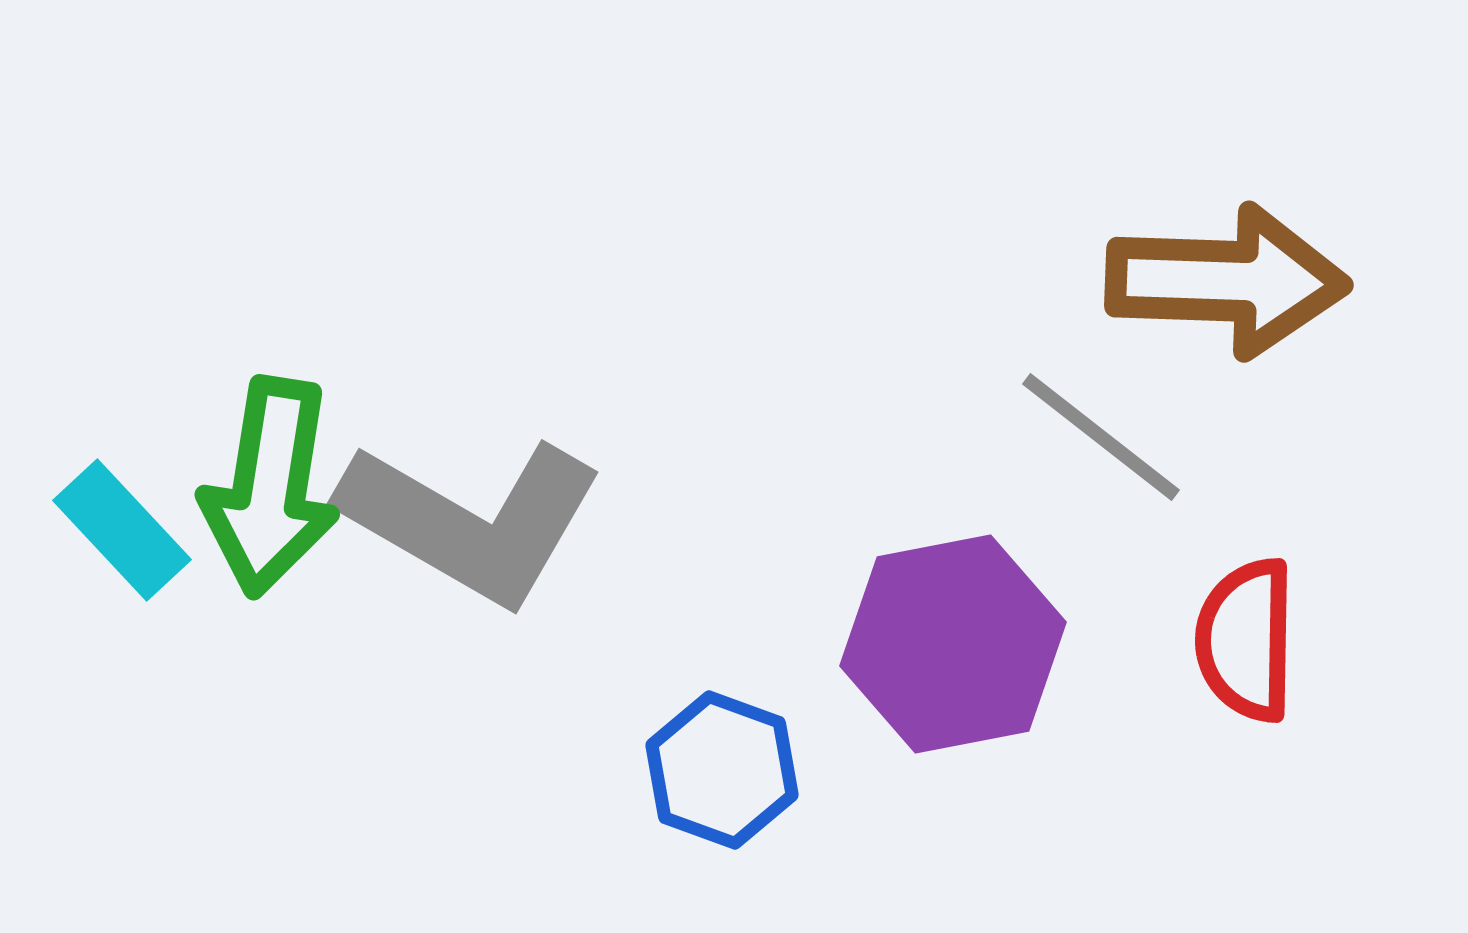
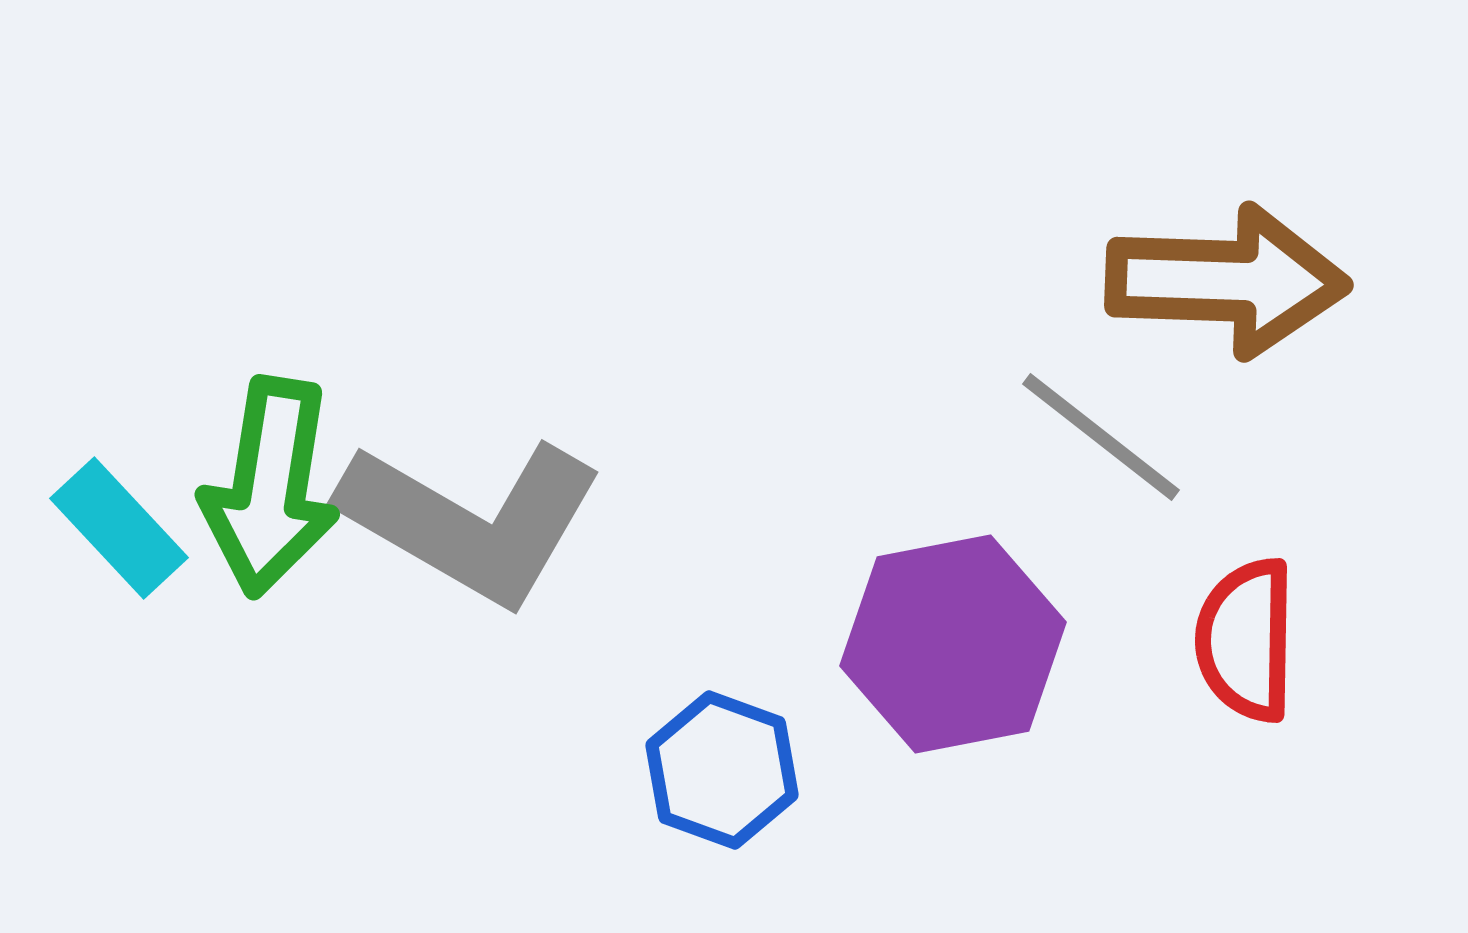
cyan rectangle: moved 3 px left, 2 px up
